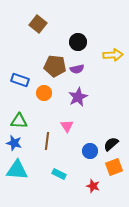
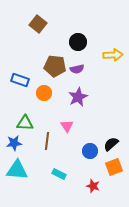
green triangle: moved 6 px right, 2 px down
blue star: rotated 21 degrees counterclockwise
